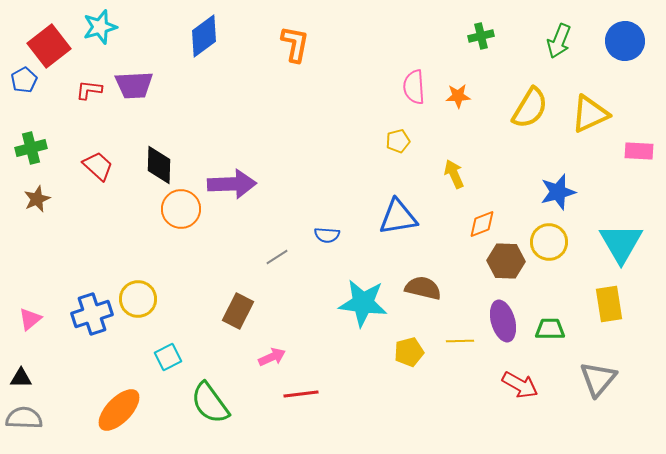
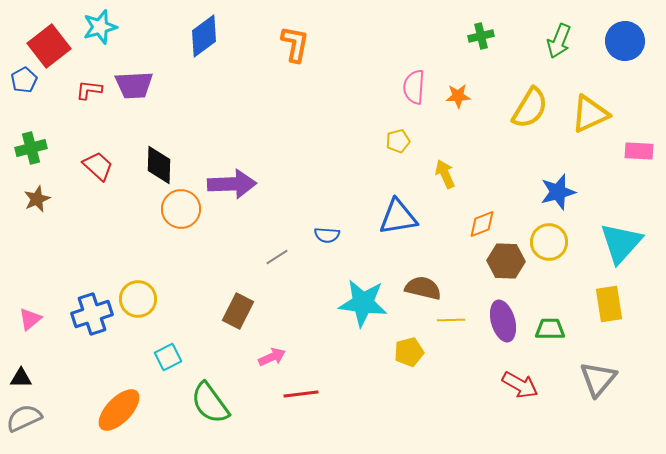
pink semicircle at (414, 87): rotated 8 degrees clockwise
yellow arrow at (454, 174): moved 9 px left
cyan triangle at (621, 243): rotated 12 degrees clockwise
yellow line at (460, 341): moved 9 px left, 21 px up
gray semicircle at (24, 418): rotated 27 degrees counterclockwise
